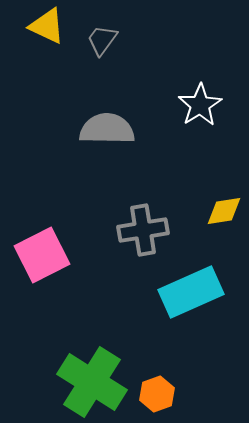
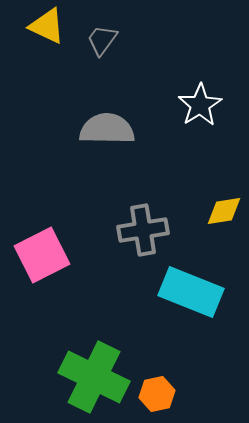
cyan rectangle: rotated 46 degrees clockwise
green cross: moved 2 px right, 5 px up; rotated 6 degrees counterclockwise
orange hexagon: rotated 8 degrees clockwise
